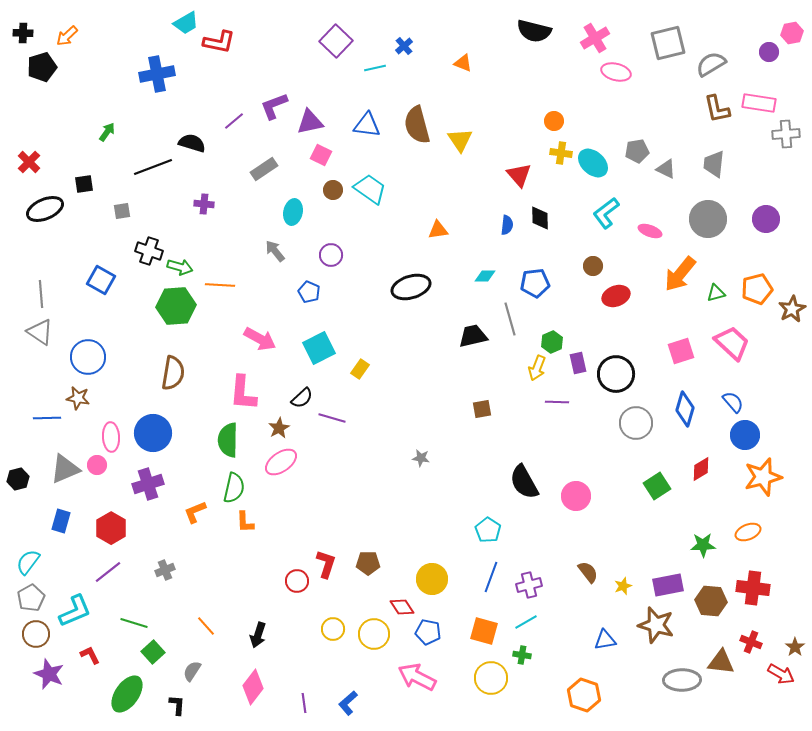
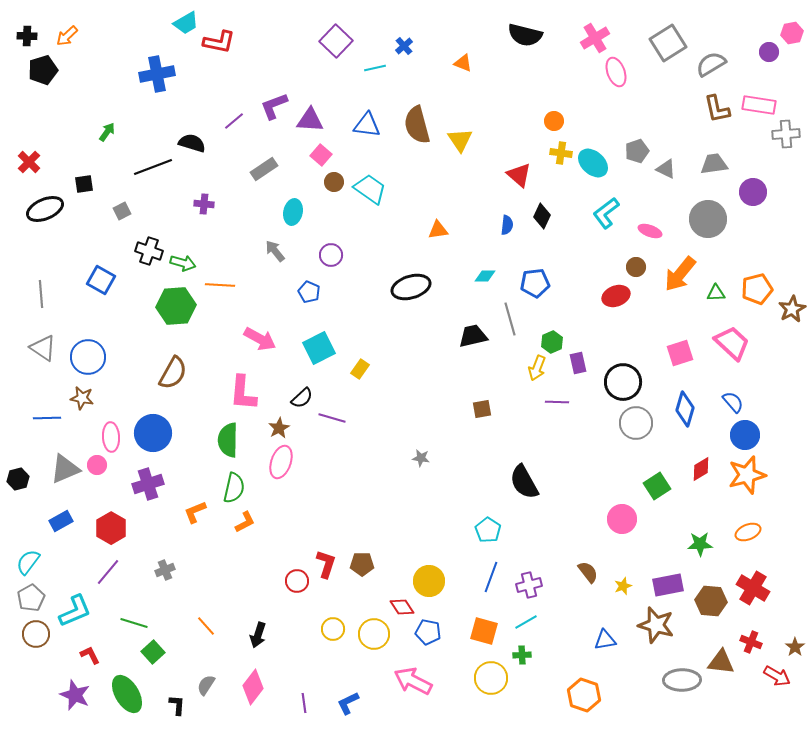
black semicircle at (534, 31): moved 9 px left, 4 px down
black cross at (23, 33): moved 4 px right, 3 px down
gray square at (668, 43): rotated 18 degrees counterclockwise
black pentagon at (42, 67): moved 1 px right, 3 px down
pink ellipse at (616, 72): rotated 56 degrees clockwise
pink rectangle at (759, 103): moved 2 px down
purple triangle at (310, 122): moved 2 px up; rotated 16 degrees clockwise
gray pentagon at (637, 151): rotated 10 degrees counterclockwise
pink square at (321, 155): rotated 15 degrees clockwise
gray trapezoid at (714, 164): rotated 76 degrees clockwise
red triangle at (519, 175): rotated 8 degrees counterclockwise
brown circle at (333, 190): moved 1 px right, 8 px up
gray square at (122, 211): rotated 18 degrees counterclockwise
black diamond at (540, 218): moved 2 px right, 2 px up; rotated 25 degrees clockwise
purple circle at (766, 219): moved 13 px left, 27 px up
brown circle at (593, 266): moved 43 px right, 1 px down
green arrow at (180, 267): moved 3 px right, 4 px up
green triangle at (716, 293): rotated 12 degrees clockwise
gray triangle at (40, 332): moved 3 px right, 16 px down
pink square at (681, 351): moved 1 px left, 2 px down
brown semicircle at (173, 373): rotated 20 degrees clockwise
black circle at (616, 374): moved 7 px right, 8 px down
brown star at (78, 398): moved 4 px right
pink ellipse at (281, 462): rotated 36 degrees counterclockwise
orange star at (763, 477): moved 16 px left, 2 px up
pink circle at (576, 496): moved 46 px right, 23 px down
blue rectangle at (61, 521): rotated 45 degrees clockwise
orange L-shape at (245, 522): rotated 115 degrees counterclockwise
green star at (703, 545): moved 3 px left, 1 px up
brown pentagon at (368, 563): moved 6 px left, 1 px down
purple line at (108, 572): rotated 12 degrees counterclockwise
yellow circle at (432, 579): moved 3 px left, 2 px down
red cross at (753, 588): rotated 24 degrees clockwise
green cross at (522, 655): rotated 12 degrees counterclockwise
gray semicircle at (192, 671): moved 14 px right, 14 px down
purple star at (49, 674): moved 26 px right, 21 px down
red arrow at (781, 674): moved 4 px left, 2 px down
pink arrow at (417, 677): moved 4 px left, 4 px down
green ellipse at (127, 694): rotated 66 degrees counterclockwise
blue L-shape at (348, 703): rotated 15 degrees clockwise
